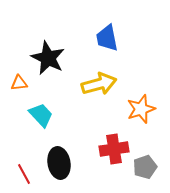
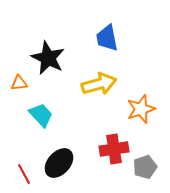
black ellipse: rotated 52 degrees clockwise
